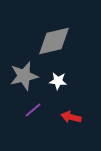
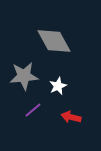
gray diamond: rotated 75 degrees clockwise
gray star: rotated 8 degrees clockwise
white star: moved 5 px down; rotated 30 degrees counterclockwise
